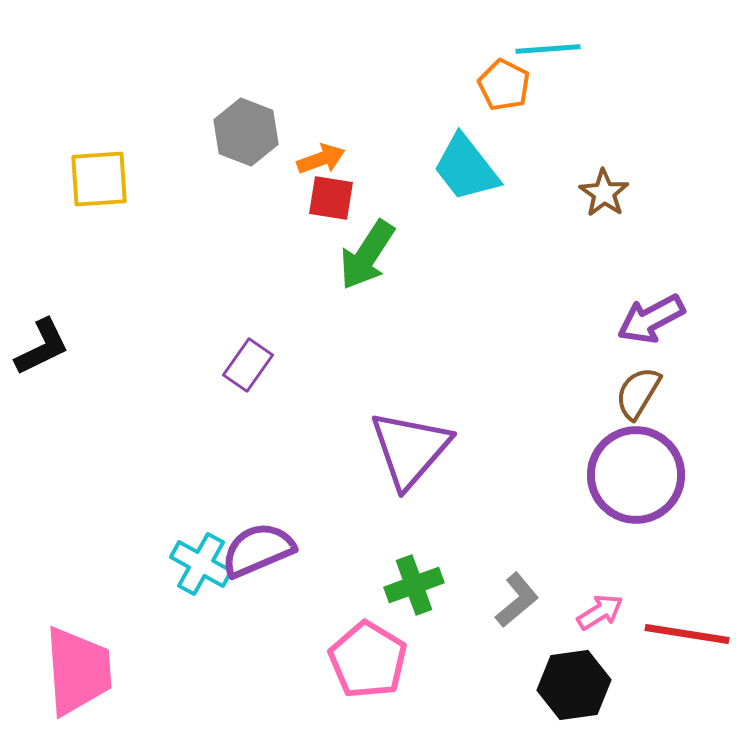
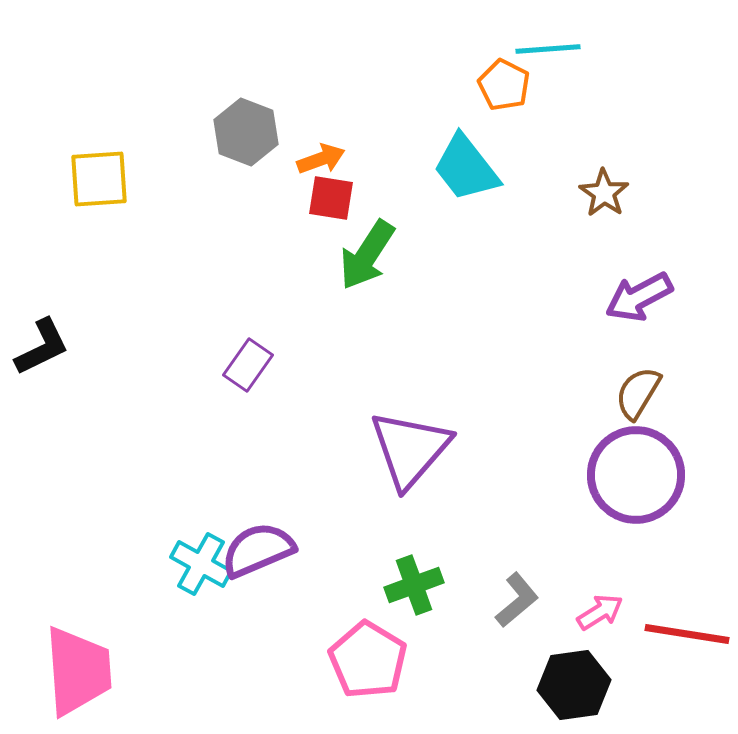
purple arrow: moved 12 px left, 22 px up
